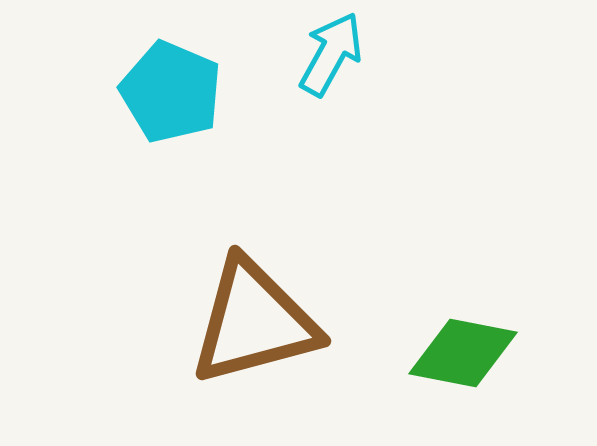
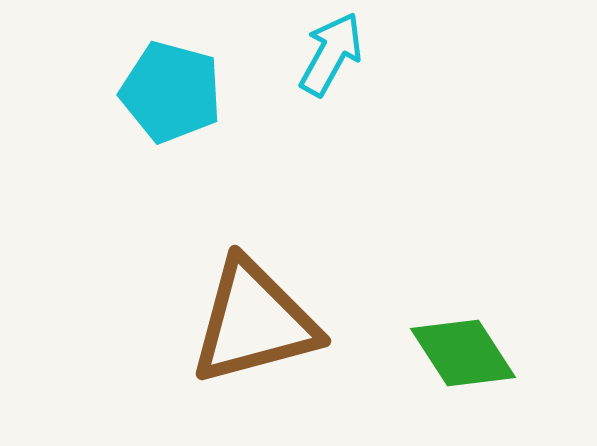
cyan pentagon: rotated 8 degrees counterclockwise
green diamond: rotated 46 degrees clockwise
